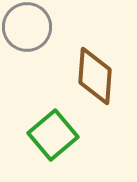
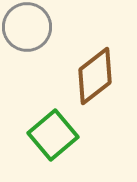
brown diamond: rotated 48 degrees clockwise
